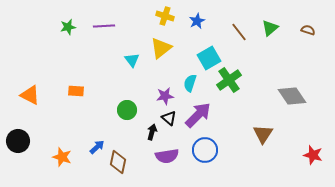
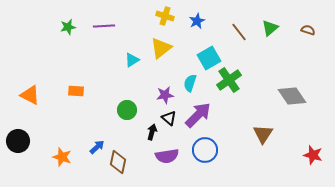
cyan triangle: rotated 35 degrees clockwise
purple star: moved 1 px up
